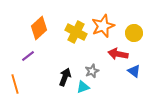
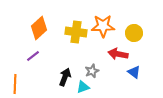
orange star: rotated 20 degrees clockwise
yellow cross: rotated 20 degrees counterclockwise
purple line: moved 5 px right
blue triangle: moved 1 px down
orange line: rotated 18 degrees clockwise
